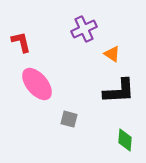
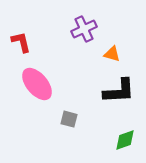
orange triangle: rotated 18 degrees counterclockwise
green diamond: rotated 65 degrees clockwise
